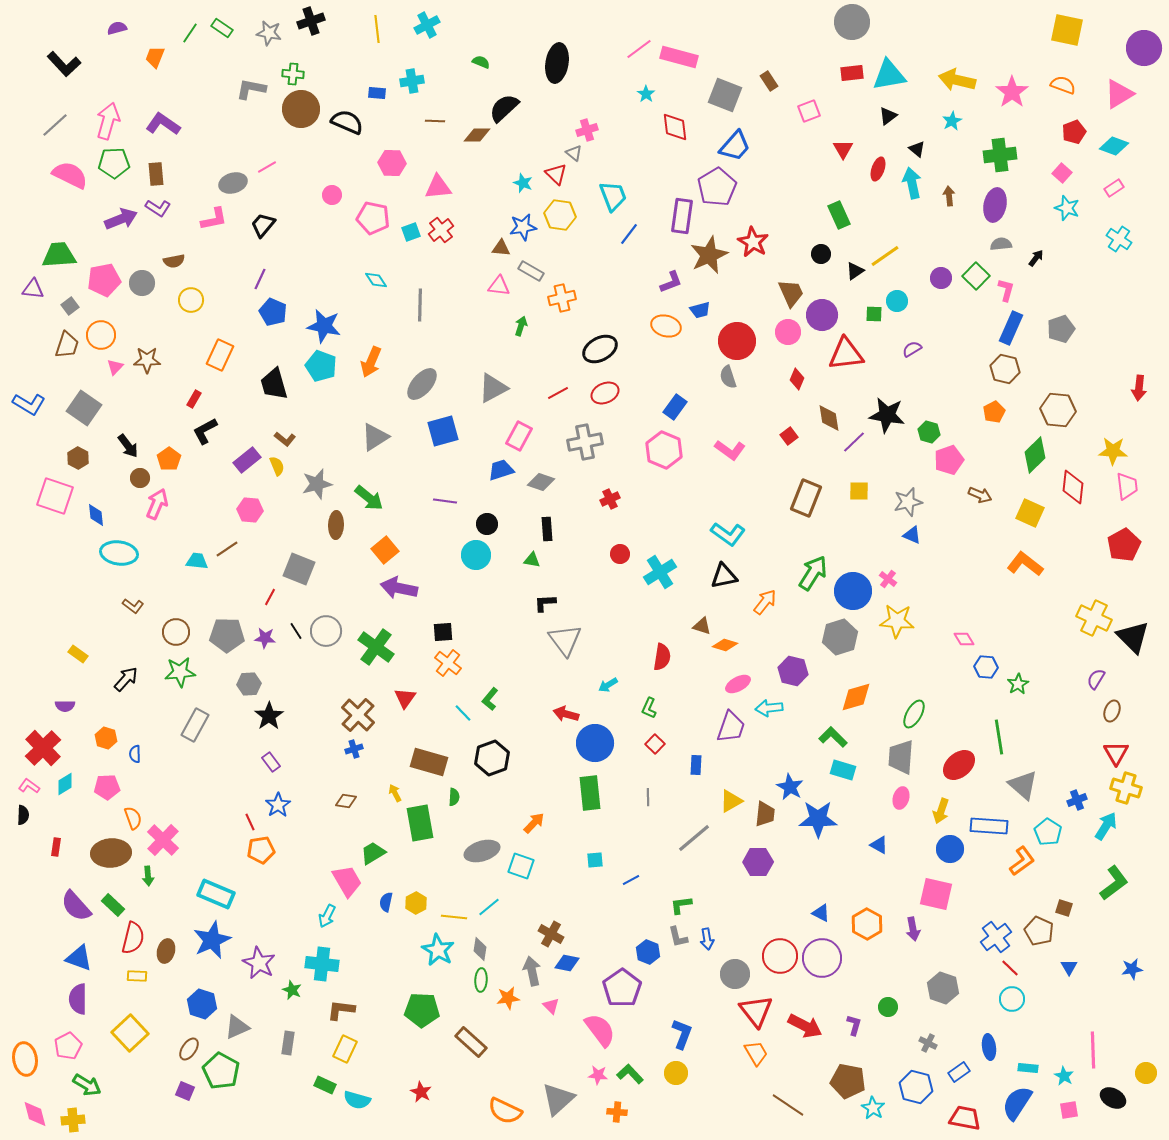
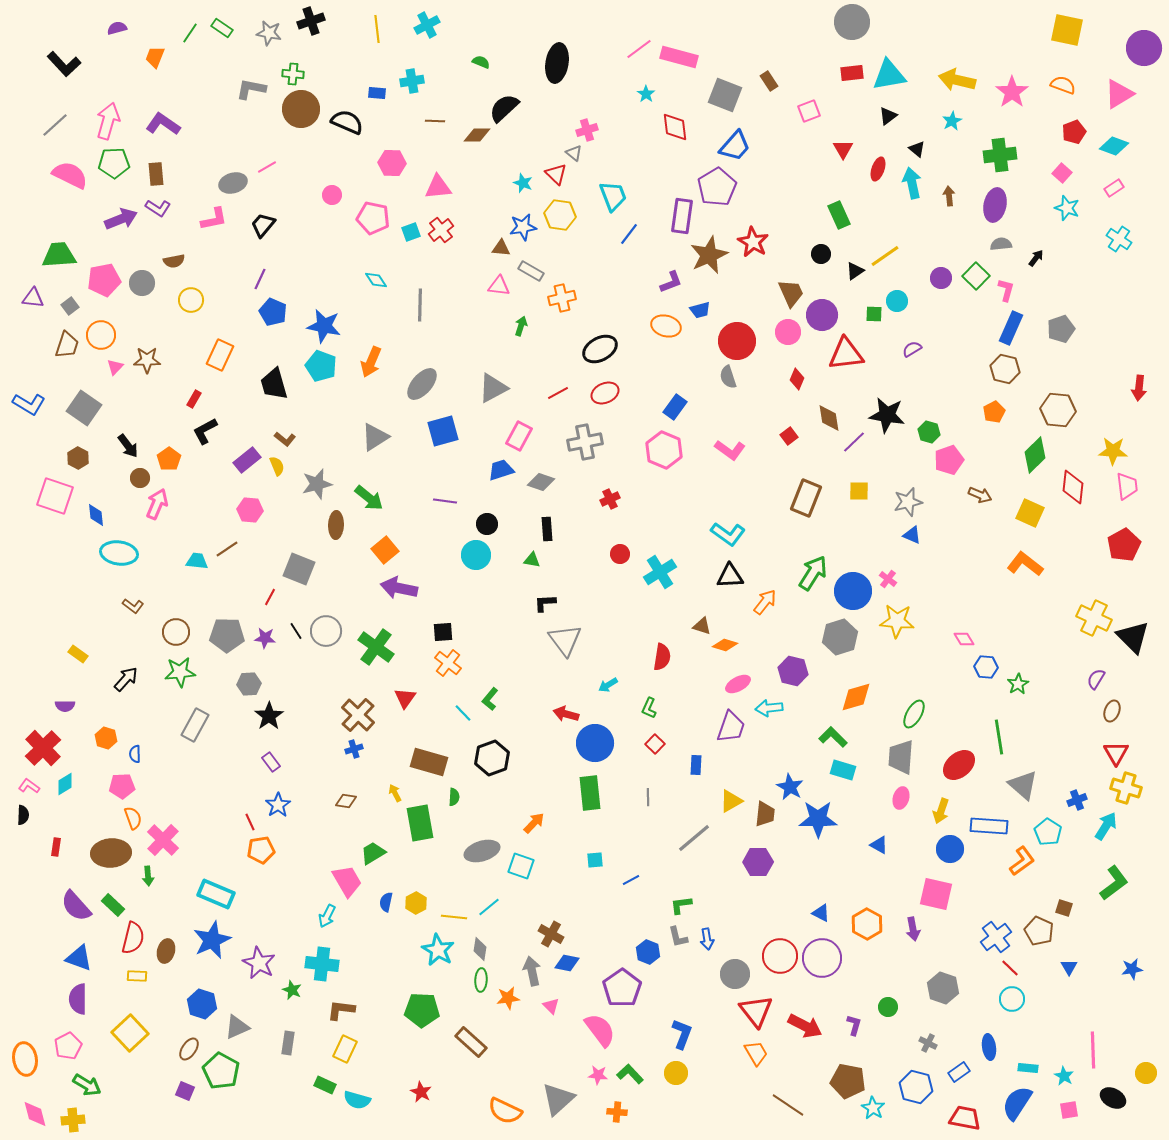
purple triangle at (33, 289): moved 9 px down
black triangle at (724, 576): moved 6 px right; rotated 8 degrees clockwise
pink pentagon at (107, 787): moved 15 px right, 1 px up
